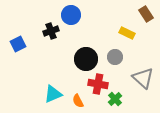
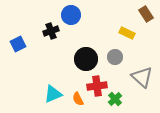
gray triangle: moved 1 px left, 1 px up
red cross: moved 1 px left, 2 px down; rotated 18 degrees counterclockwise
orange semicircle: moved 2 px up
